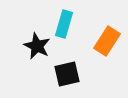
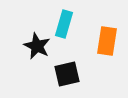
orange rectangle: rotated 24 degrees counterclockwise
